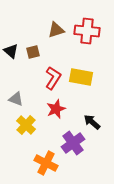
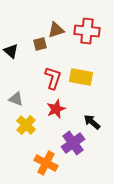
brown square: moved 7 px right, 8 px up
red L-shape: rotated 15 degrees counterclockwise
